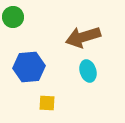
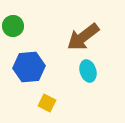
green circle: moved 9 px down
brown arrow: rotated 20 degrees counterclockwise
yellow square: rotated 24 degrees clockwise
